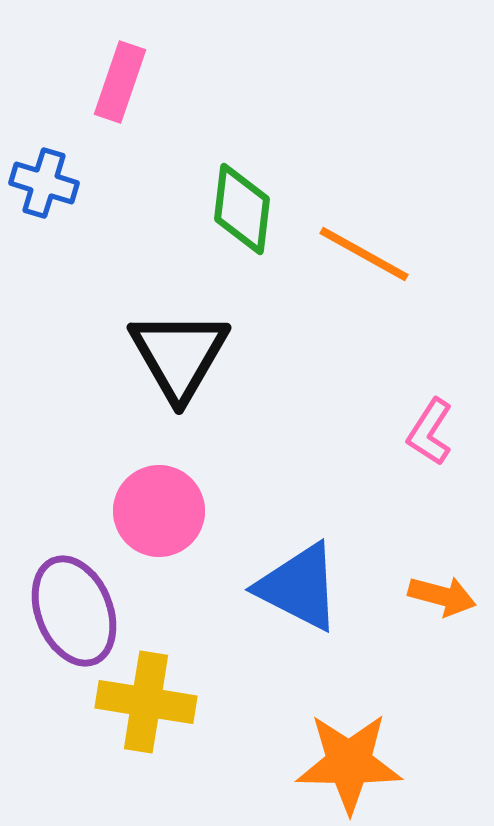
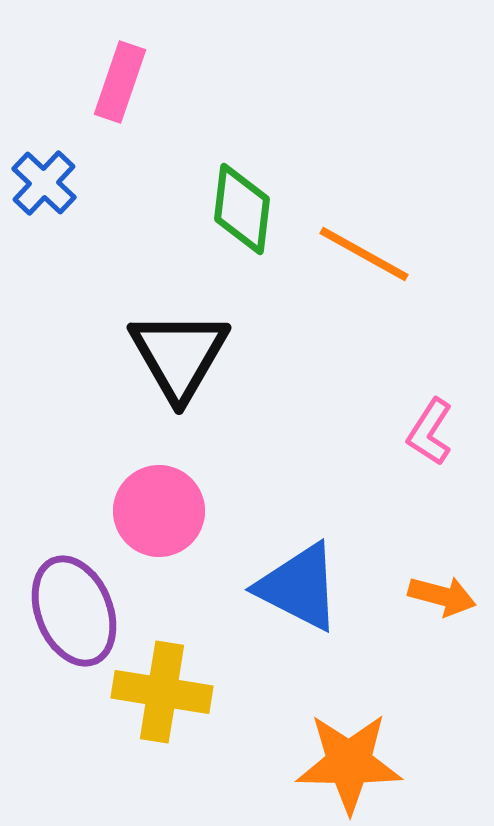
blue cross: rotated 26 degrees clockwise
yellow cross: moved 16 px right, 10 px up
